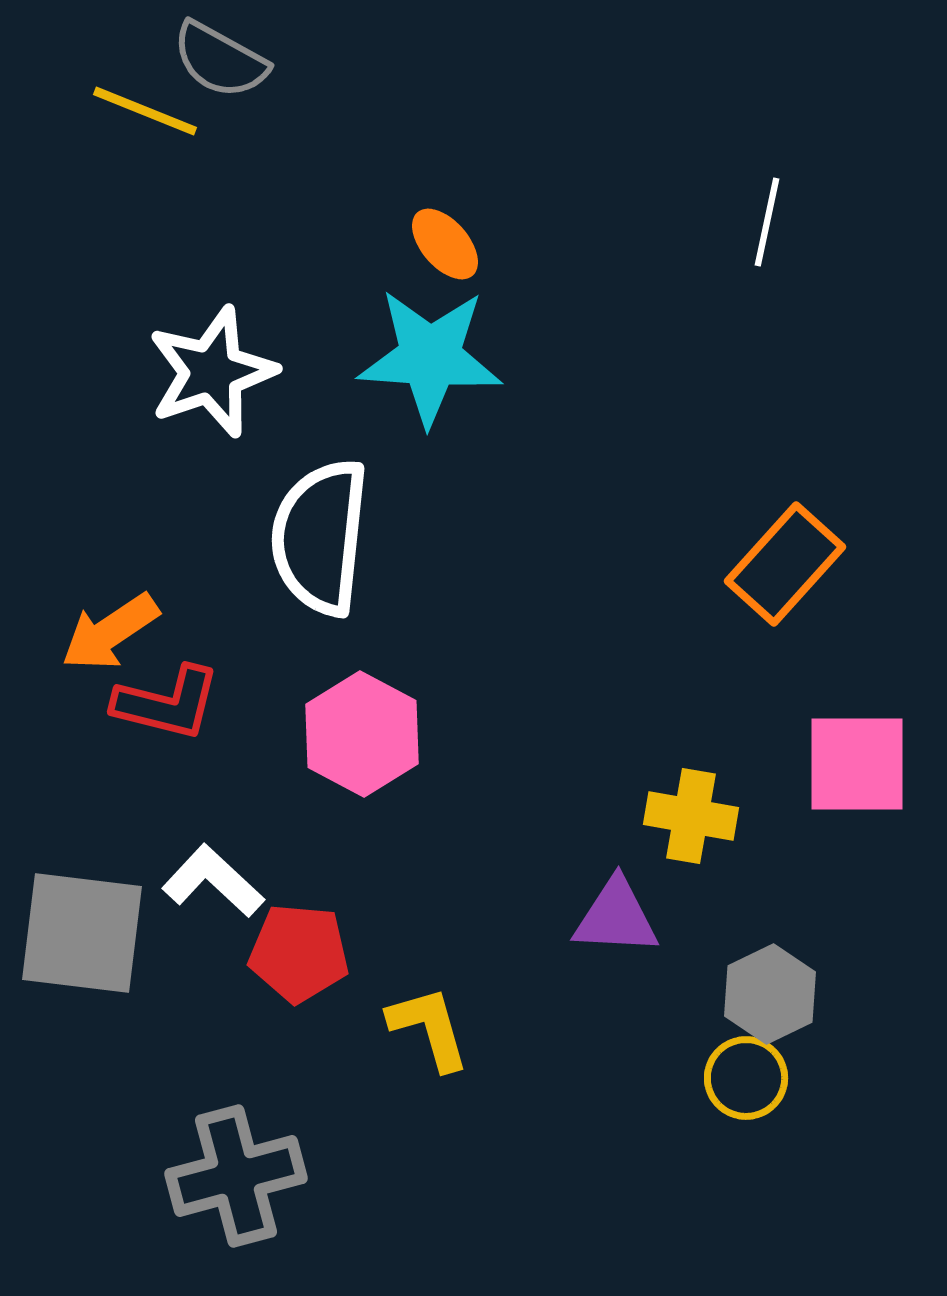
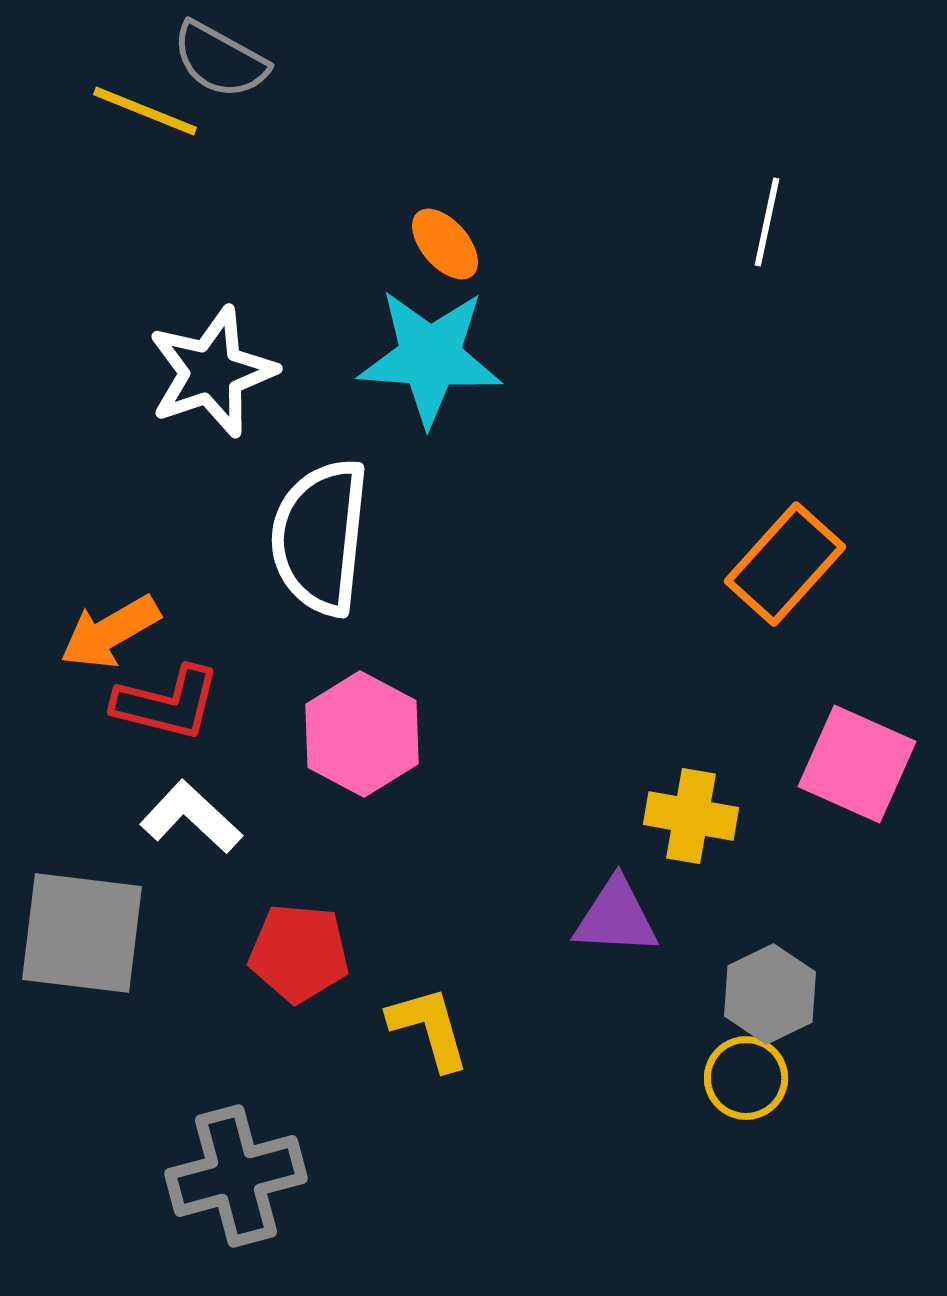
orange arrow: rotated 4 degrees clockwise
pink square: rotated 24 degrees clockwise
white L-shape: moved 22 px left, 64 px up
